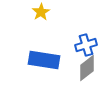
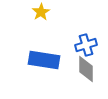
gray diamond: moved 1 px left, 1 px down; rotated 52 degrees counterclockwise
